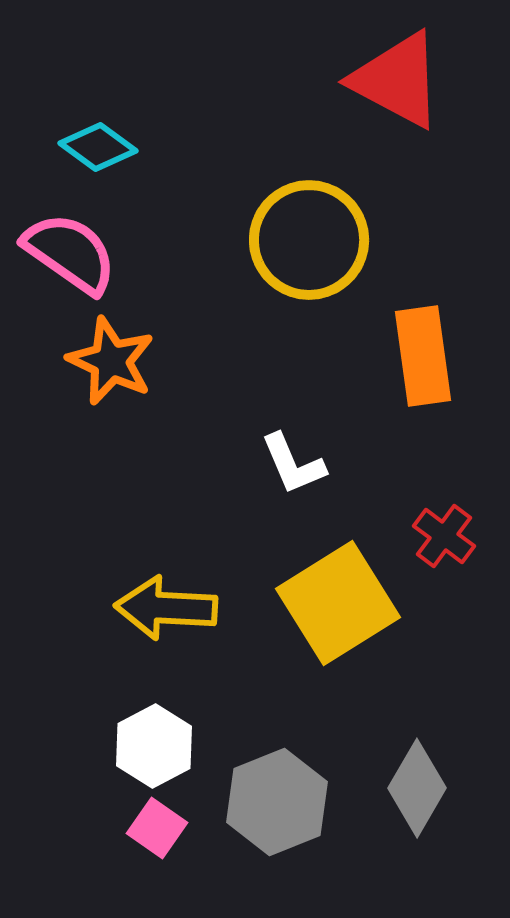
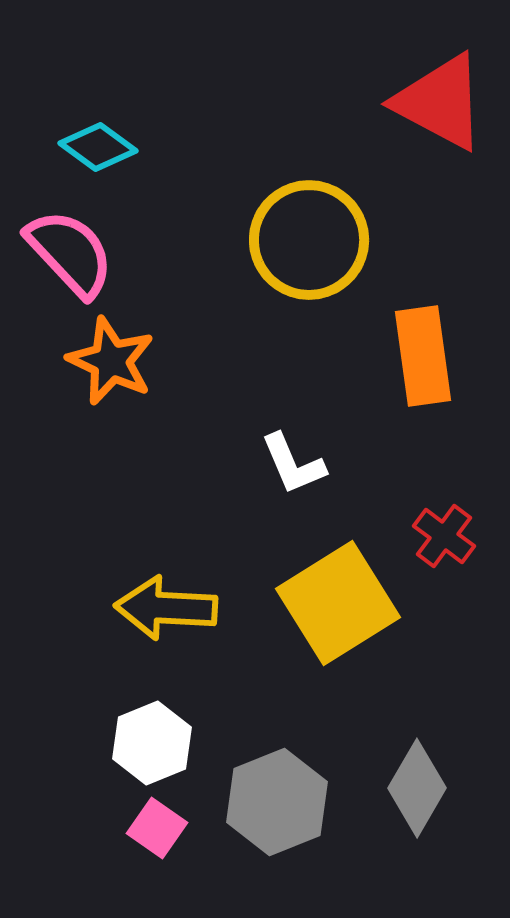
red triangle: moved 43 px right, 22 px down
pink semicircle: rotated 12 degrees clockwise
white hexagon: moved 2 px left, 3 px up; rotated 6 degrees clockwise
